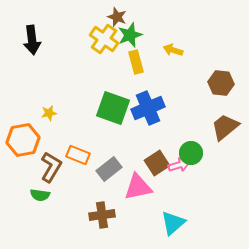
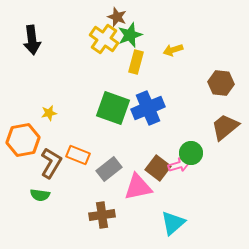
yellow arrow: rotated 36 degrees counterclockwise
yellow rectangle: rotated 30 degrees clockwise
brown square: moved 1 px right, 5 px down; rotated 20 degrees counterclockwise
brown L-shape: moved 4 px up
